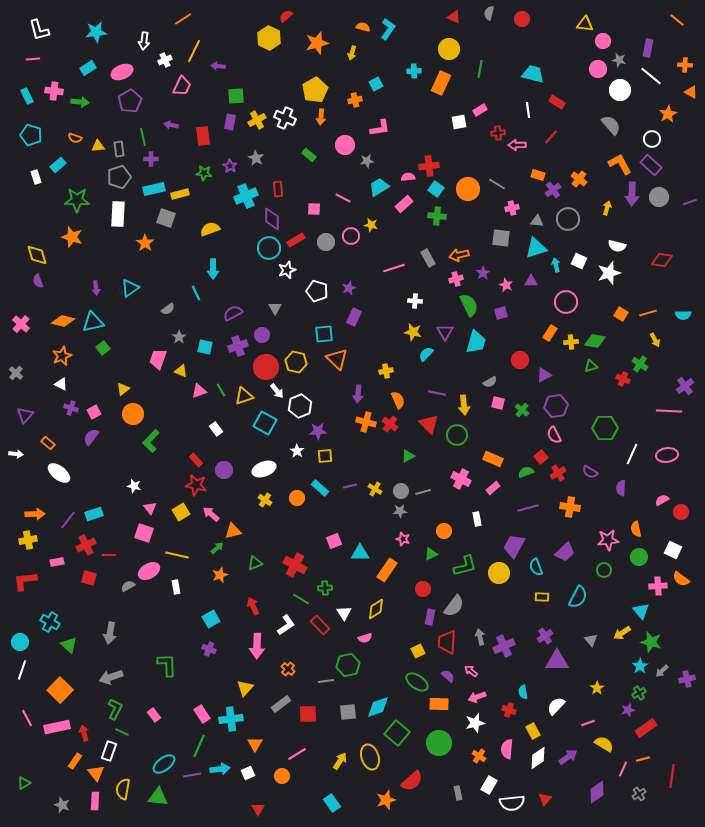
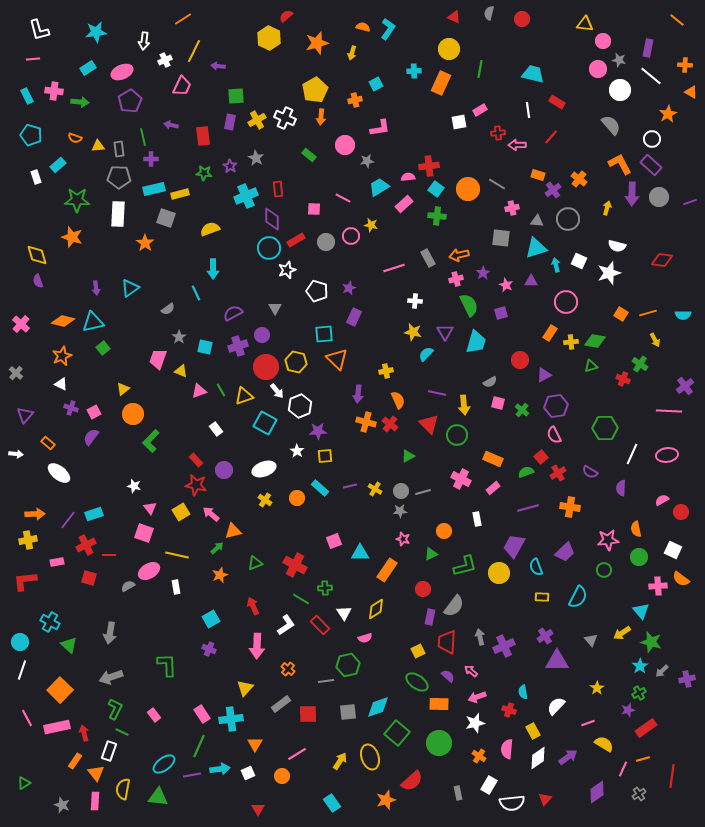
gray pentagon at (119, 177): rotated 20 degrees clockwise
